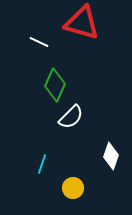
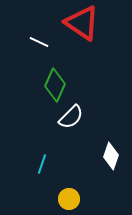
red triangle: rotated 18 degrees clockwise
yellow circle: moved 4 px left, 11 px down
